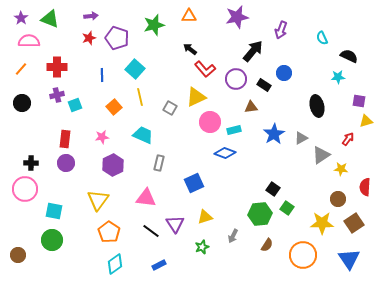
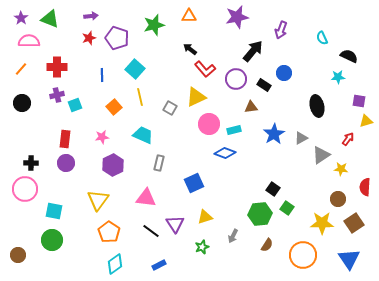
pink circle at (210, 122): moved 1 px left, 2 px down
